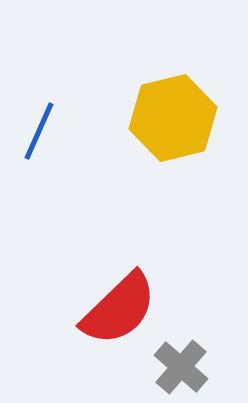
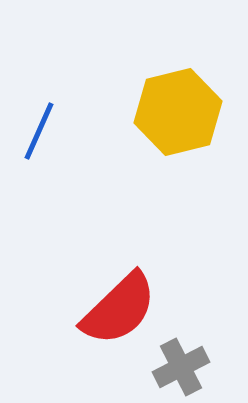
yellow hexagon: moved 5 px right, 6 px up
gray cross: rotated 22 degrees clockwise
